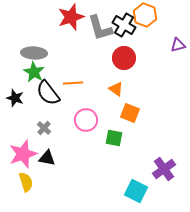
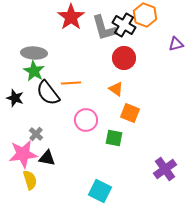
red star: rotated 16 degrees counterclockwise
gray L-shape: moved 4 px right
purple triangle: moved 2 px left, 1 px up
green star: moved 1 px up
orange line: moved 2 px left
gray cross: moved 8 px left, 6 px down
pink star: rotated 12 degrees clockwise
purple cross: moved 1 px right
yellow semicircle: moved 4 px right, 2 px up
cyan square: moved 36 px left
